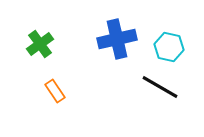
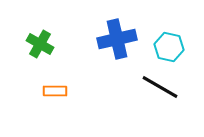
green cross: rotated 24 degrees counterclockwise
orange rectangle: rotated 55 degrees counterclockwise
